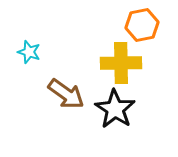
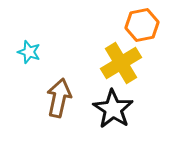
yellow cross: rotated 30 degrees counterclockwise
brown arrow: moved 7 px left, 4 px down; rotated 114 degrees counterclockwise
black star: moved 2 px left
